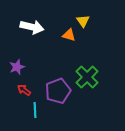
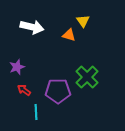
purple pentagon: rotated 20 degrees clockwise
cyan line: moved 1 px right, 2 px down
